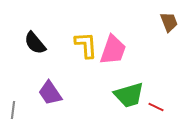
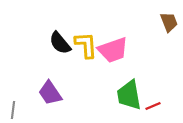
black semicircle: moved 25 px right
pink trapezoid: rotated 52 degrees clockwise
green trapezoid: rotated 96 degrees clockwise
red line: moved 3 px left, 1 px up; rotated 49 degrees counterclockwise
